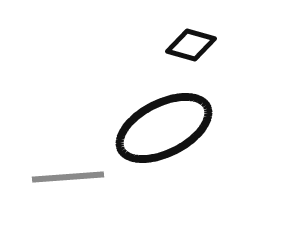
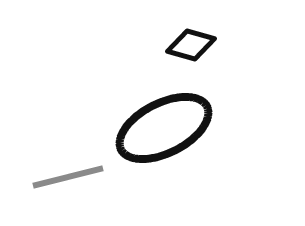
gray line: rotated 10 degrees counterclockwise
